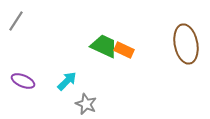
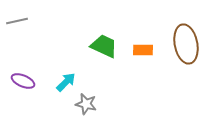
gray line: moved 1 px right; rotated 45 degrees clockwise
orange rectangle: moved 19 px right; rotated 24 degrees counterclockwise
cyan arrow: moved 1 px left, 1 px down
gray star: rotated 10 degrees counterclockwise
